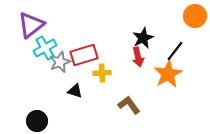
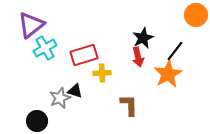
orange circle: moved 1 px right, 1 px up
gray star: moved 36 px down
brown L-shape: rotated 35 degrees clockwise
